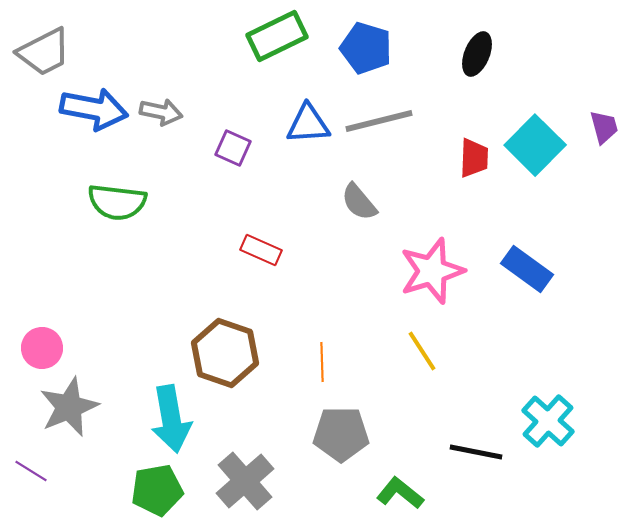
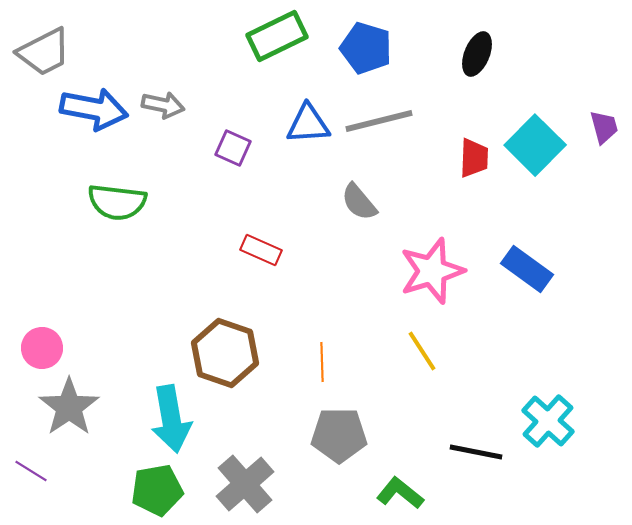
gray arrow: moved 2 px right, 7 px up
gray star: rotated 12 degrees counterclockwise
gray pentagon: moved 2 px left, 1 px down
gray cross: moved 3 px down
